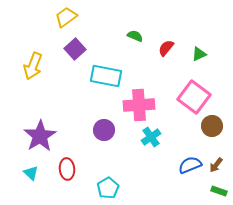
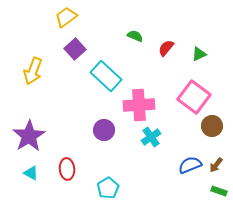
yellow arrow: moved 5 px down
cyan rectangle: rotated 32 degrees clockwise
purple star: moved 11 px left
cyan triangle: rotated 14 degrees counterclockwise
